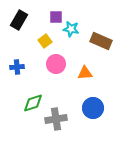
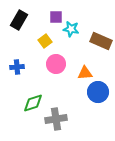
blue circle: moved 5 px right, 16 px up
